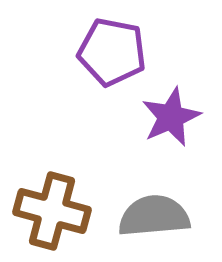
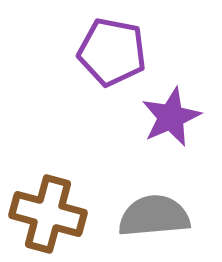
brown cross: moved 4 px left, 3 px down
